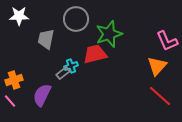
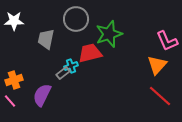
white star: moved 5 px left, 5 px down
red trapezoid: moved 5 px left, 1 px up
orange triangle: moved 1 px up
